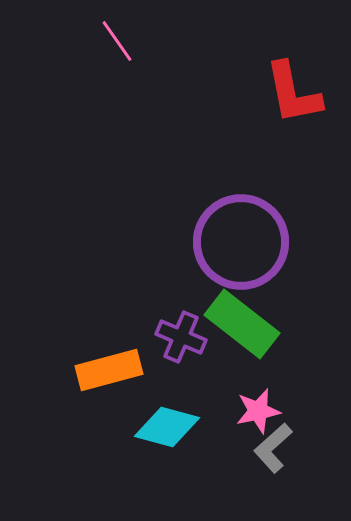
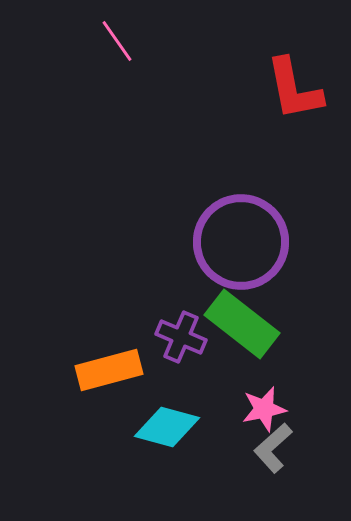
red L-shape: moved 1 px right, 4 px up
pink star: moved 6 px right, 2 px up
